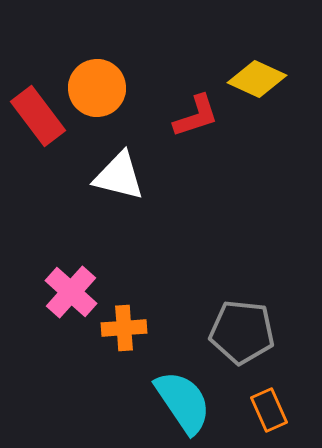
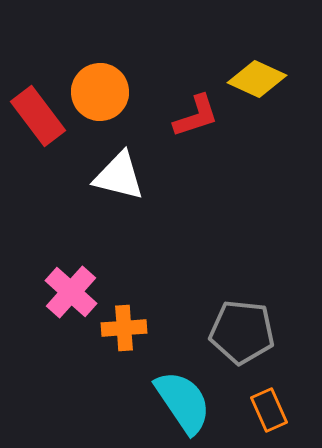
orange circle: moved 3 px right, 4 px down
